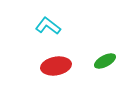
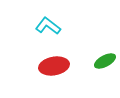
red ellipse: moved 2 px left
